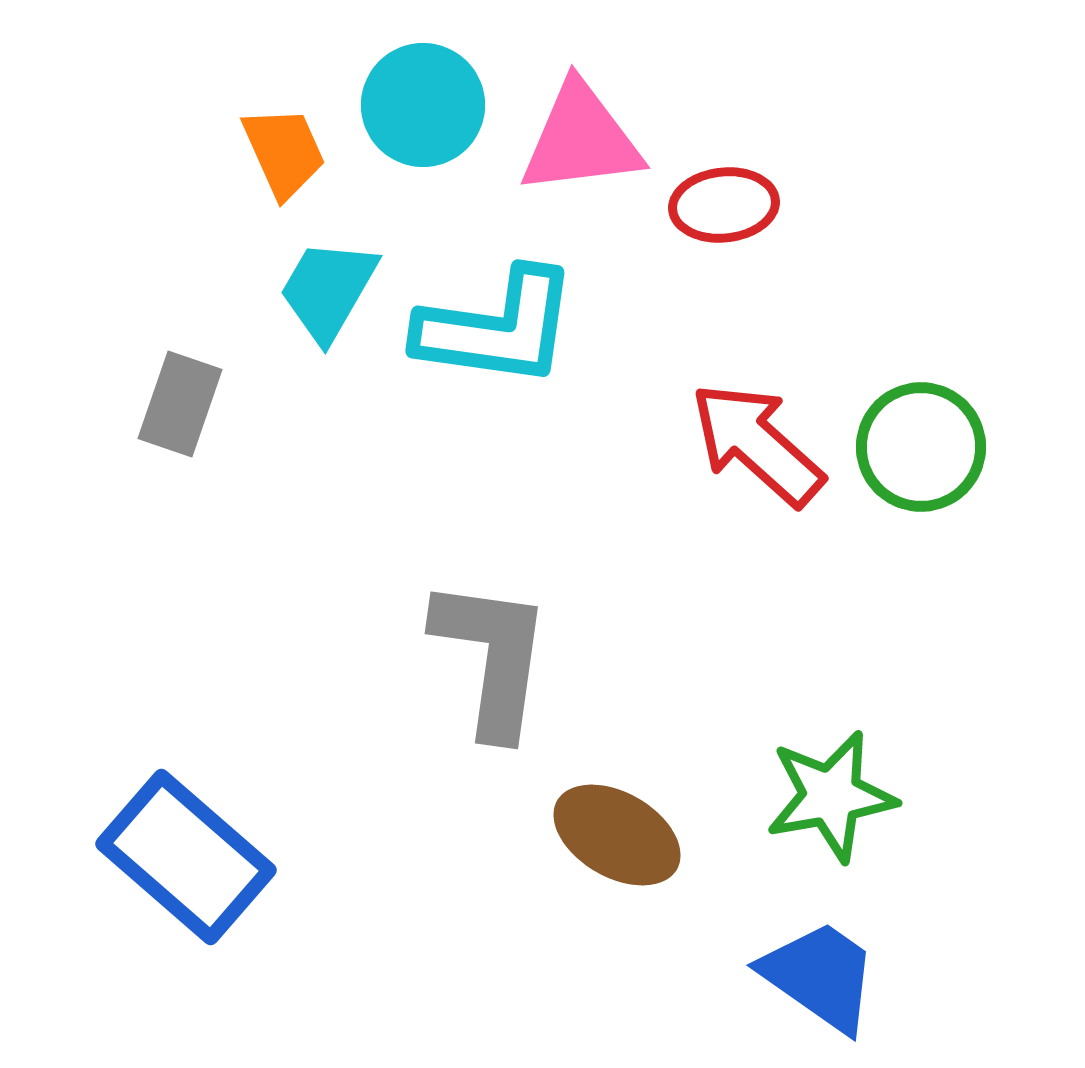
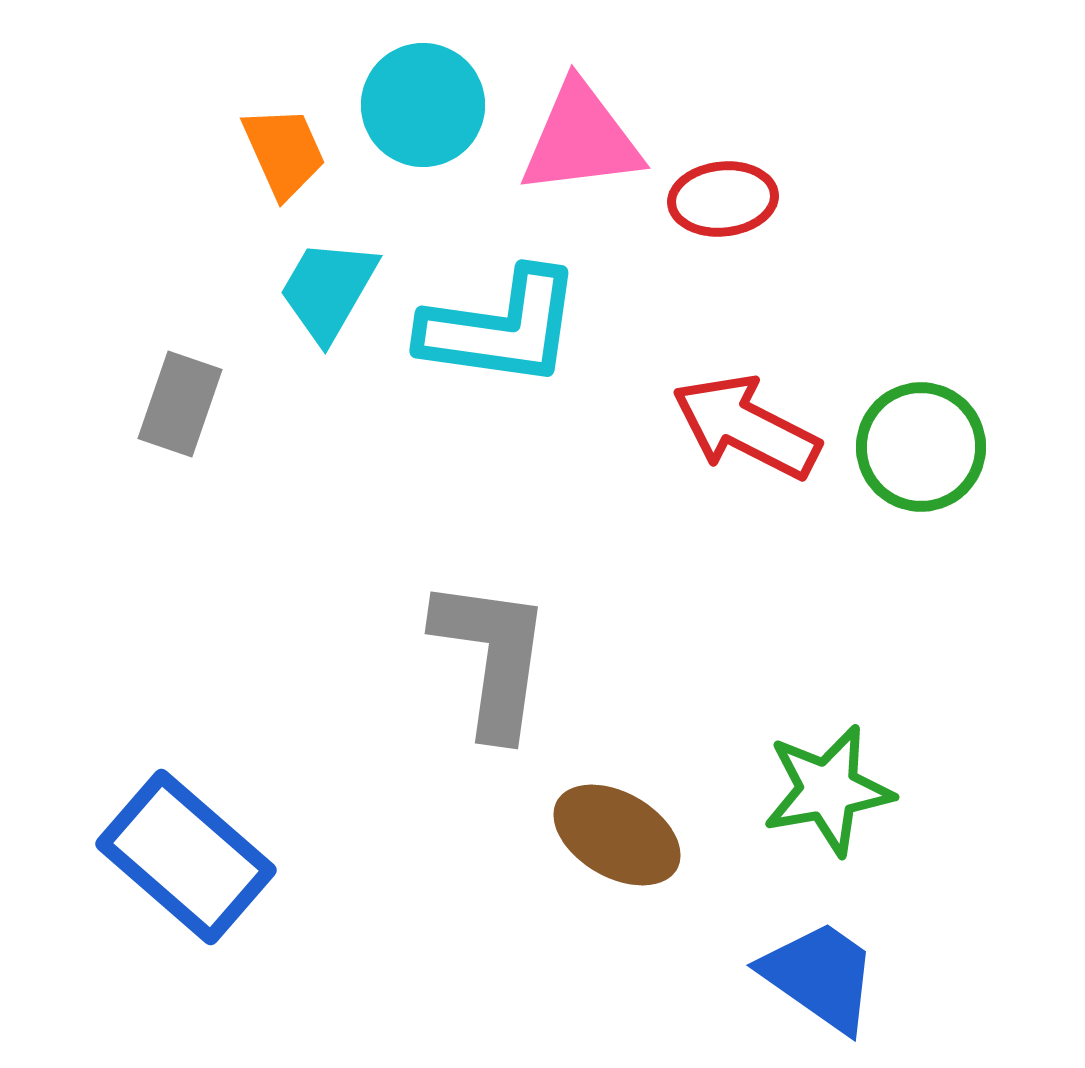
red ellipse: moved 1 px left, 6 px up
cyan L-shape: moved 4 px right
red arrow: moved 11 px left, 17 px up; rotated 15 degrees counterclockwise
green star: moved 3 px left, 6 px up
